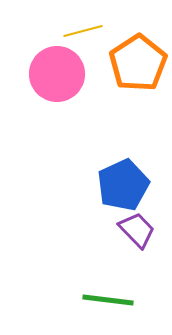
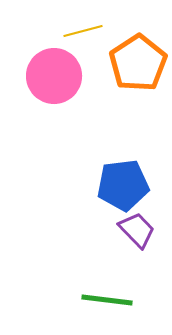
pink circle: moved 3 px left, 2 px down
blue pentagon: rotated 18 degrees clockwise
green line: moved 1 px left
